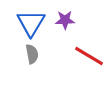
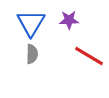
purple star: moved 4 px right
gray semicircle: rotated 12 degrees clockwise
